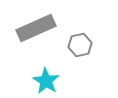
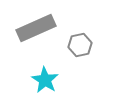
cyan star: moved 1 px left, 1 px up
